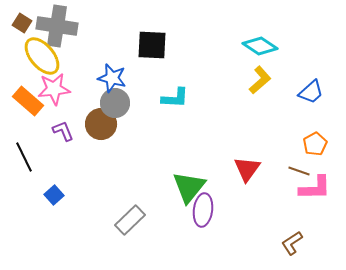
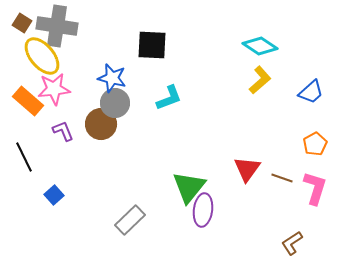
cyan L-shape: moved 6 px left; rotated 24 degrees counterclockwise
brown line: moved 17 px left, 7 px down
pink L-shape: rotated 72 degrees counterclockwise
